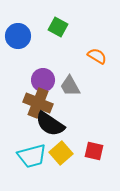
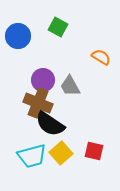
orange semicircle: moved 4 px right, 1 px down
